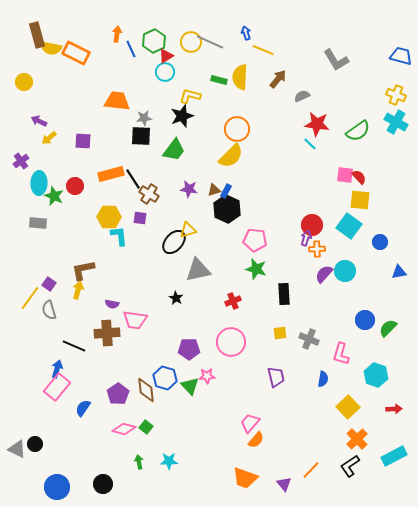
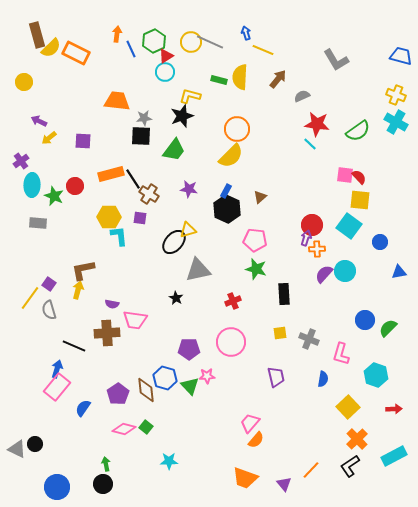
yellow semicircle at (51, 48): rotated 55 degrees counterclockwise
cyan ellipse at (39, 183): moved 7 px left, 2 px down
brown triangle at (214, 190): moved 46 px right, 7 px down; rotated 24 degrees counterclockwise
green arrow at (139, 462): moved 33 px left, 2 px down
